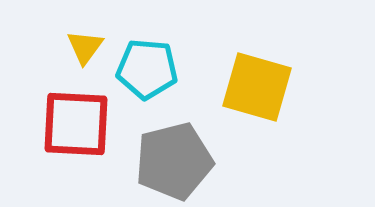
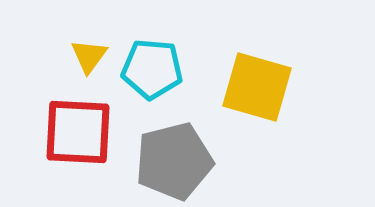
yellow triangle: moved 4 px right, 9 px down
cyan pentagon: moved 5 px right
red square: moved 2 px right, 8 px down
